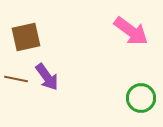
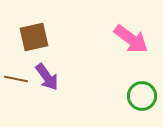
pink arrow: moved 8 px down
brown square: moved 8 px right
green circle: moved 1 px right, 2 px up
